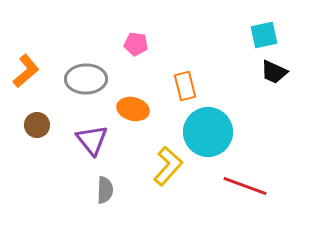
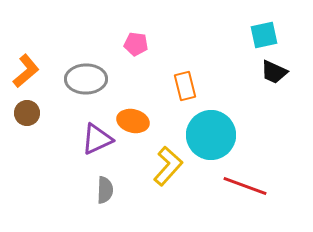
orange ellipse: moved 12 px down
brown circle: moved 10 px left, 12 px up
cyan circle: moved 3 px right, 3 px down
purple triangle: moved 5 px right, 1 px up; rotated 44 degrees clockwise
